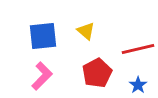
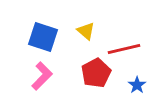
blue square: moved 1 px down; rotated 24 degrees clockwise
red line: moved 14 px left
red pentagon: moved 1 px left
blue star: moved 1 px left
